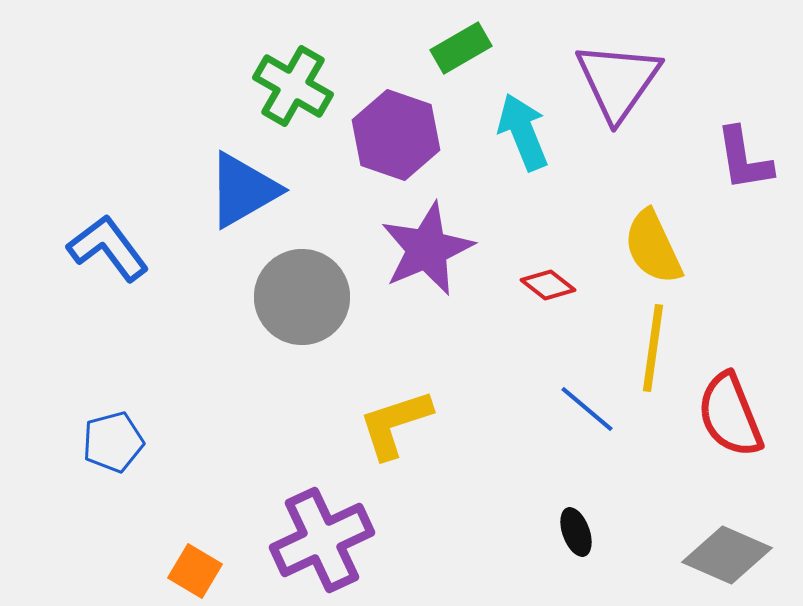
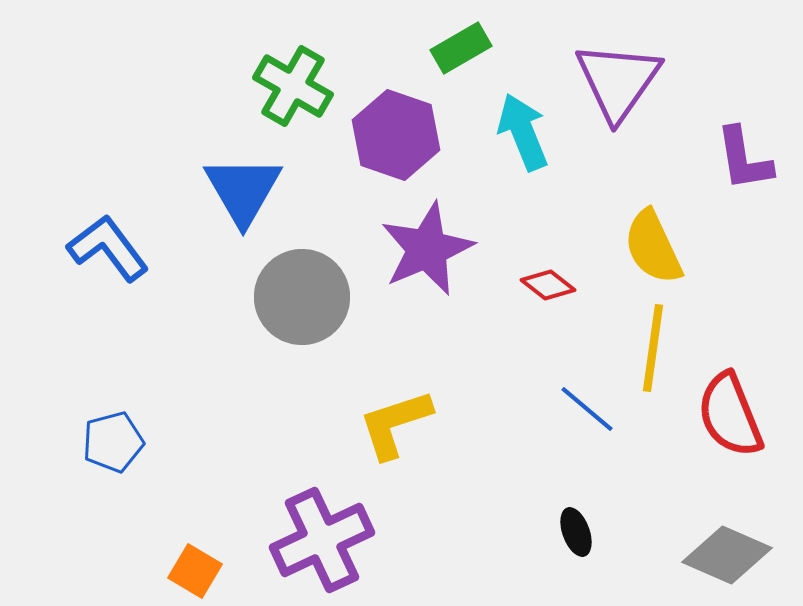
blue triangle: rotated 30 degrees counterclockwise
